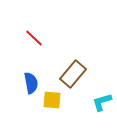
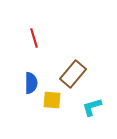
red line: rotated 30 degrees clockwise
blue semicircle: rotated 10 degrees clockwise
cyan L-shape: moved 10 px left, 5 px down
